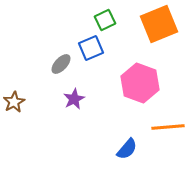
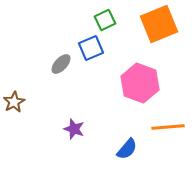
purple star: moved 30 px down; rotated 25 degrees counterclockwise
